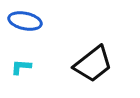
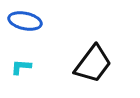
black trapezoid: rotated 15 degrees counterclockwise
